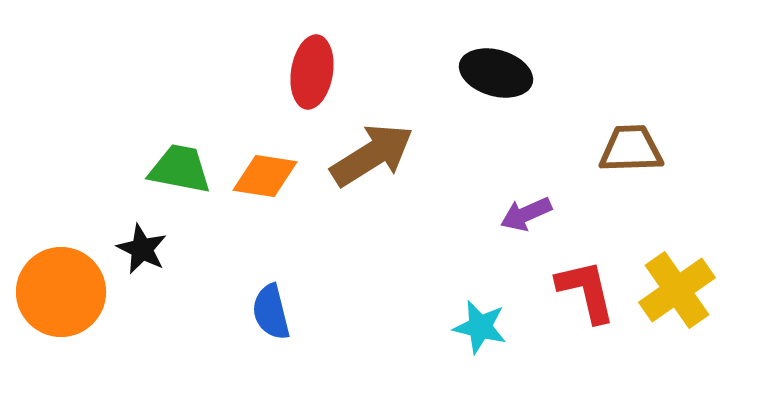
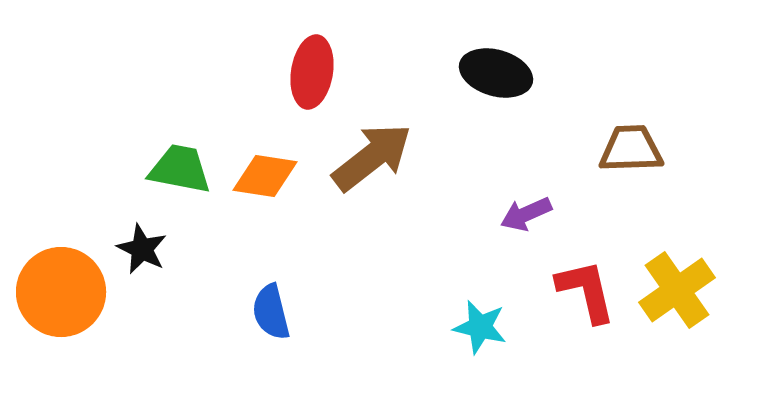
brown arrow: moved 2 px down; rotated 6 degrees counterclockwise
